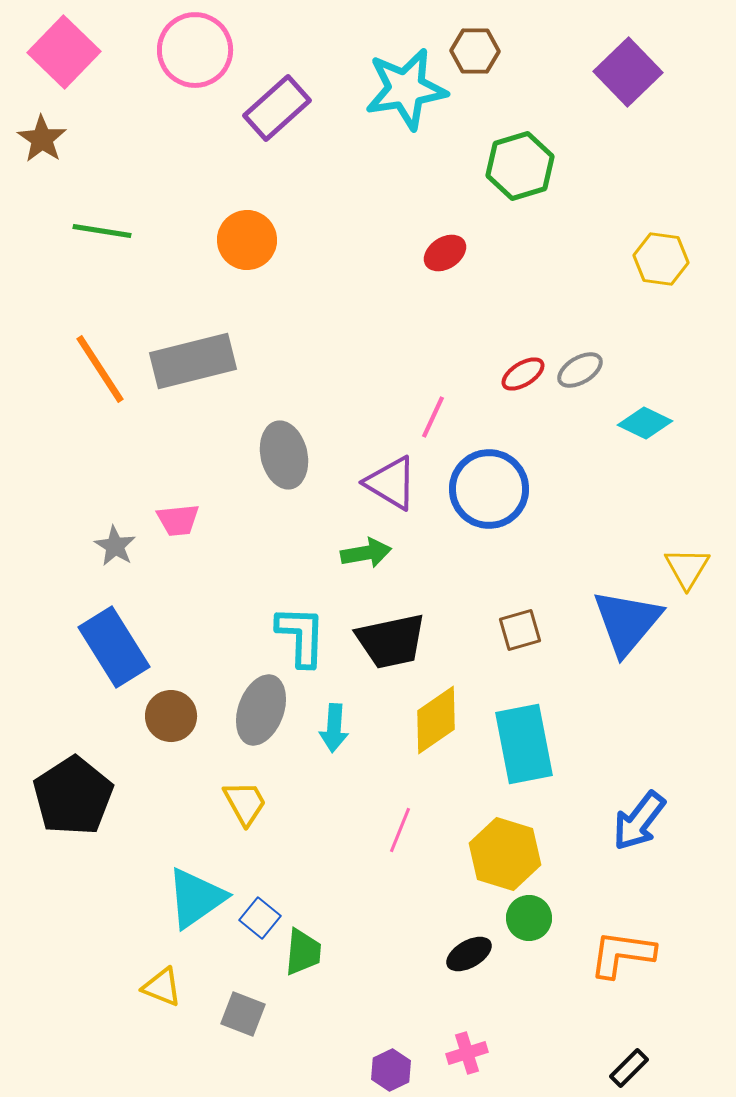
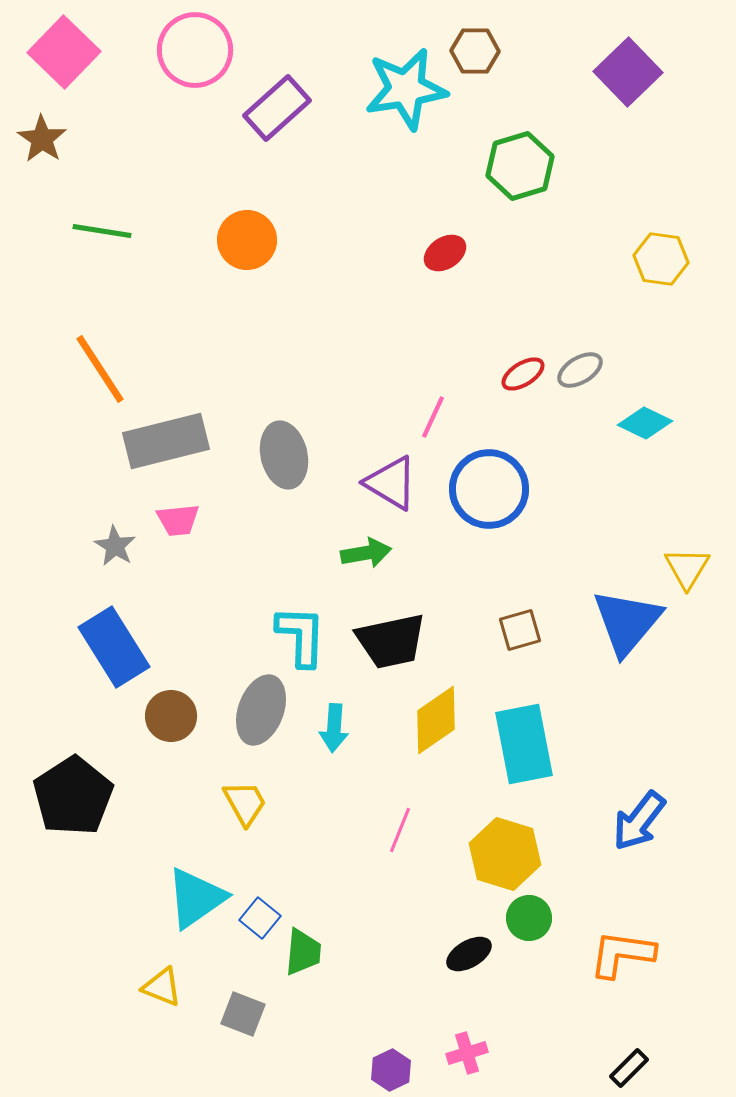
gray rectangle at (193, 361): moved 27 px left, 80 px down
